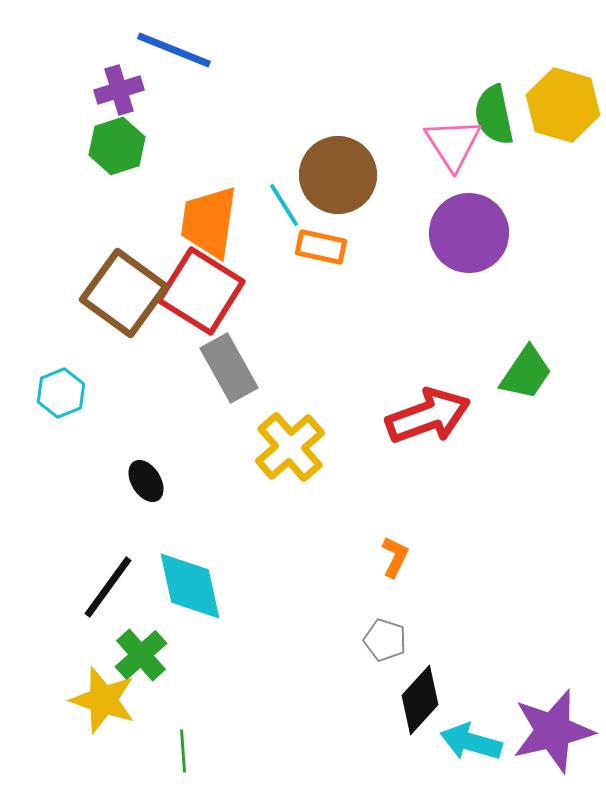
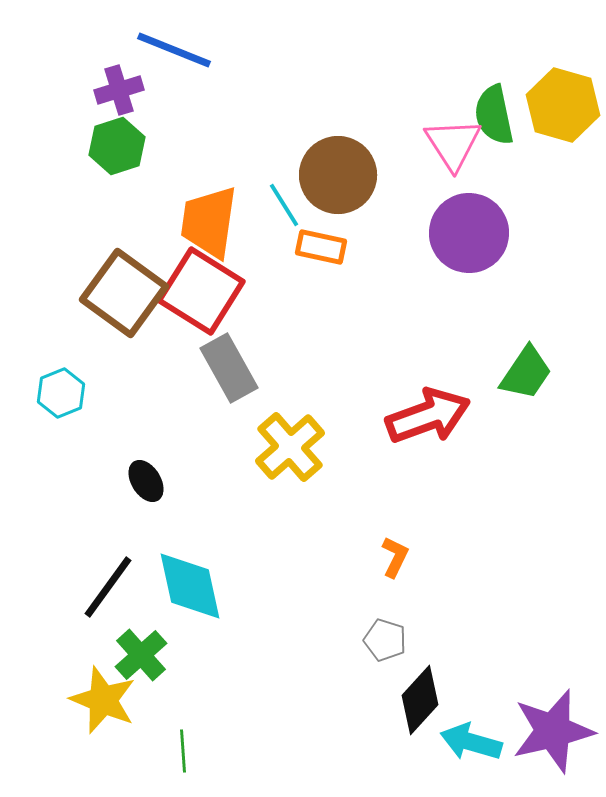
yellow star: rotated 4 degrees clockwise
